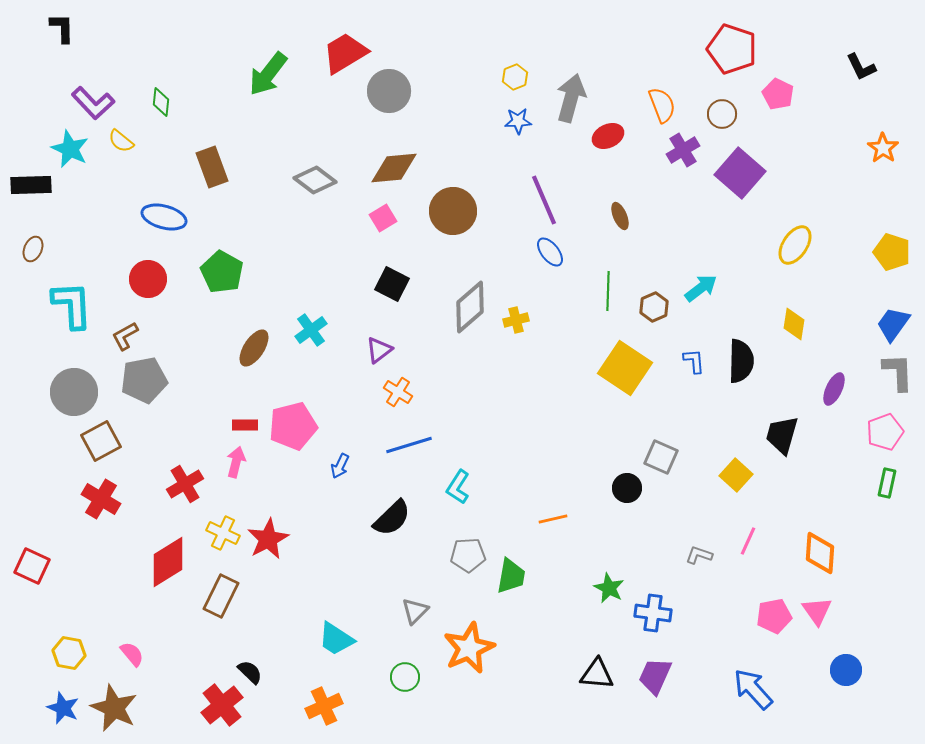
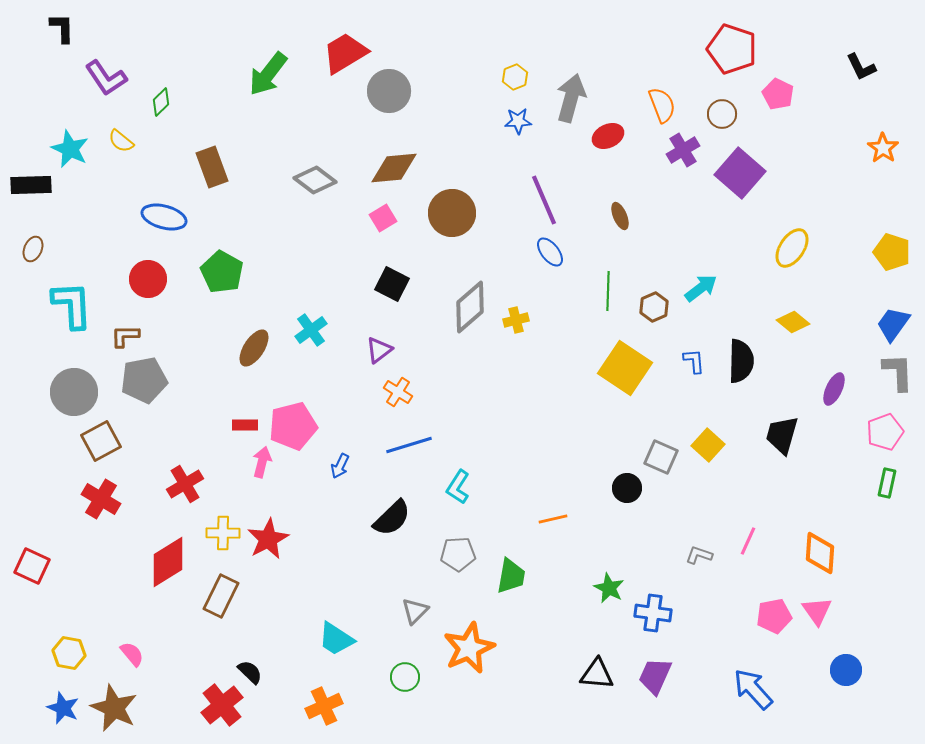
green diamond at (161, 102): rotated 40 degrees clockwise
purple L-shape at (93, 103): moved 13 px right, 25 px up; rotated 9 degrees clockwise
brown circle at (453, 211): moved 1 px left, 2 px down
yellow ellipse at (795, 245): moved 3 px left, 3 px down
yellow diamond at (794, 324): moved 1 px left, 2 px up; rotated 60 degrees counterclockwise
brown L-shape at (125, 336): rotated 28 degrees clockwise
pink arrow at (236, 462): moved 26 px right
yellow square at (736, 475): moved 28 px left, 30 px up
yellow cross at (223, 533): rotated 24 degrees counterclockwise
gray pentagon at (468, 555): moved 10 px left, 1 px up
